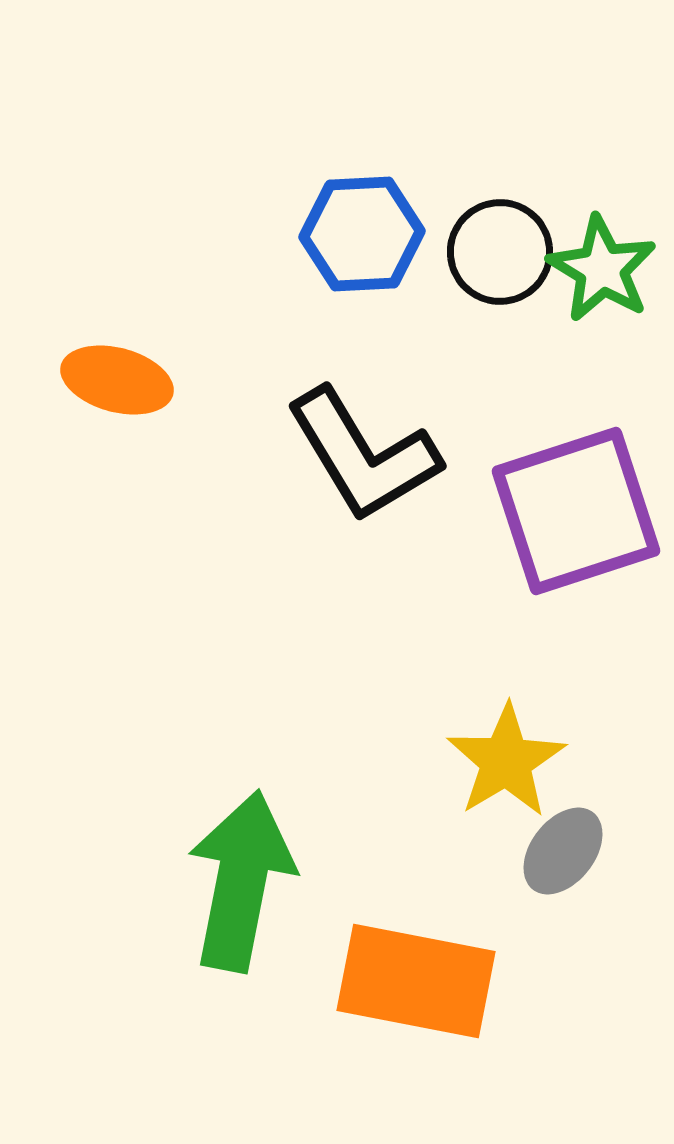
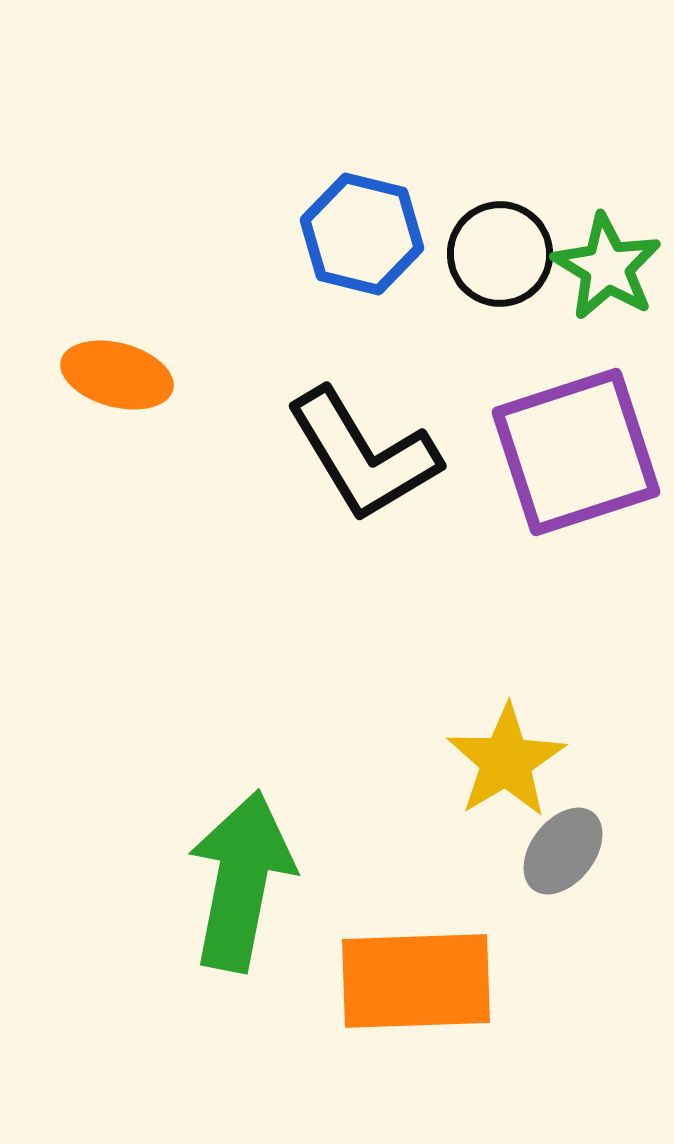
blue hexagon: rotated 17 degrees clockwise
black circle: moved 2 px down
green star: moved 5 px right, 2 px up
orange ellipse: moved 5 px up
purple square: moved 59 px up
orange rectangle: rotated 13 degrees counterclockwise
